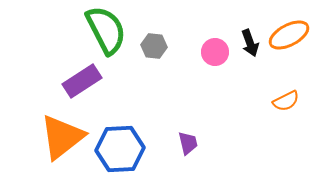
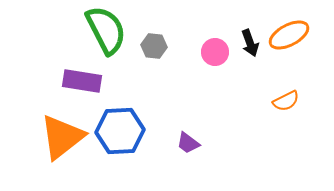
purple rectangle: rotated 42 degrees clockwise
purple trapezoid: rotated 140 degrees clockwise
blue hexagon: moved 18 px up
